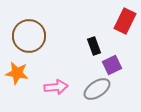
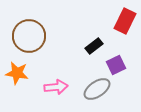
black rectangle: rotated 72 degrees clockwise
purple square: moved 4 px right
